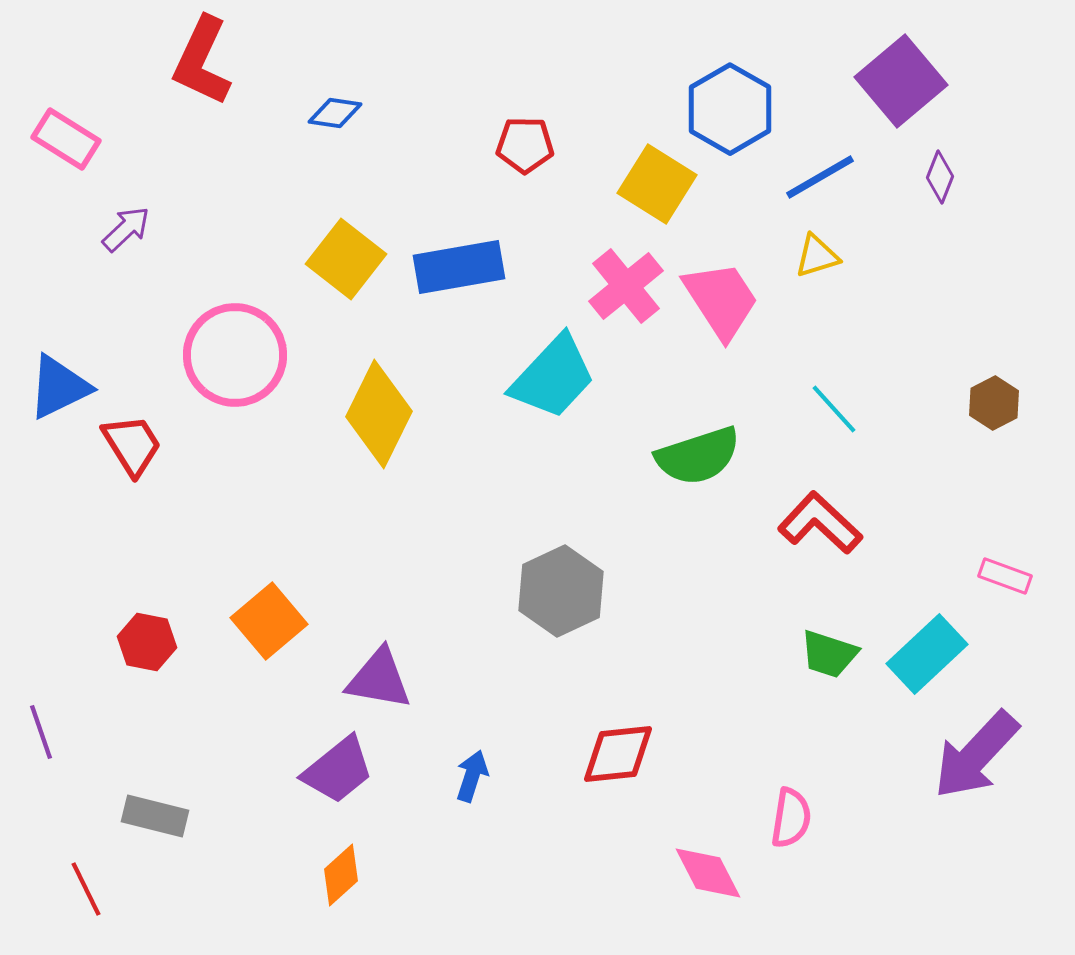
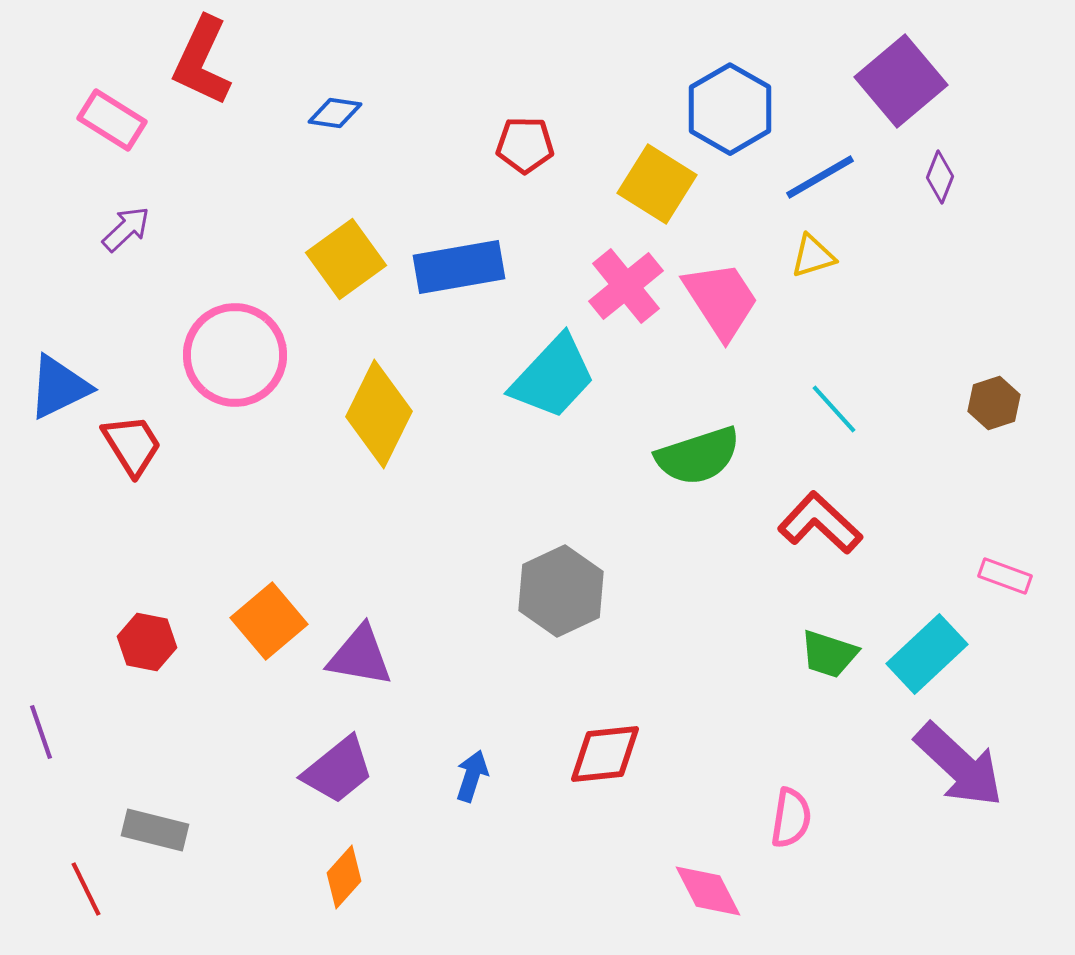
pink rectangle at (66, 139): moved 46 px right, 19 px up
yellow triangle at (817, 256): moved 4 px left
yellow square at (346, 259): rotated 16 degrees clockwise
brown hexagon at (994, 403): rotated 9 degrees clockwise
purple triangle at (379, 679): moved 19 px left, 23 px up
red diamond at (618, 754): moved 13 px left
purple arrow at (976, 755): moved 17 px left, 10 px down; rotated 90 degrees counterclockwise
gray rectangle at (155, 816): moved 14 px down
pink diamond at (708, 873): moved 18 px down
orange diamond at (341, 875): moved 3 px right, 2 px down; rotated 6 degrees counterclockwise
